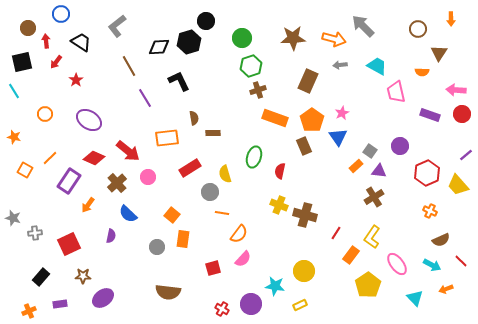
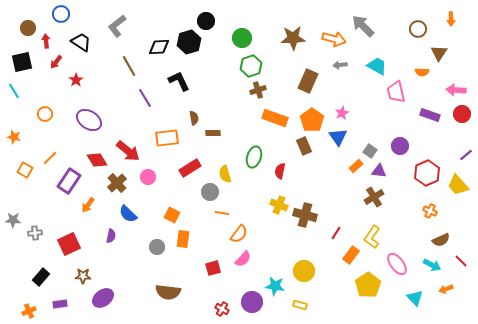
red diamond at (94, 158): moved 3 px right, 2 px down; rotated 35 degrees clockwise
orange square at (172, 215): rotated 14 degrees counterclockwise
gray star at (13, 218): moved 2 px down; rotated 14 degrees counterclockwise
purple circle at (251, 304): moved 1 px right, 2 px up
yellow rectangle at (300, 305): rotated 40 degrees clockwise
